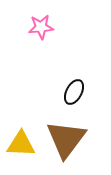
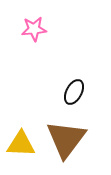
pink star: moved 7 px left, 2 px down
